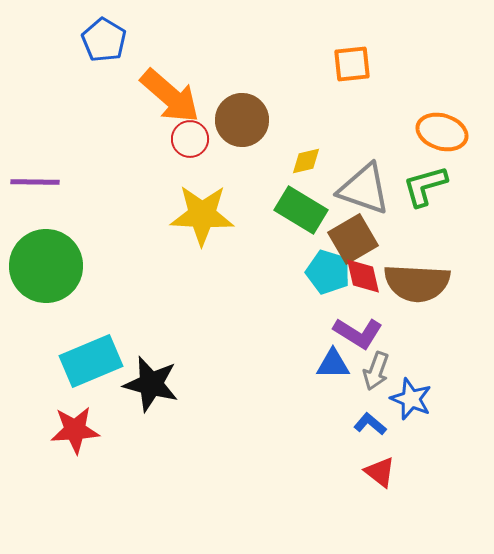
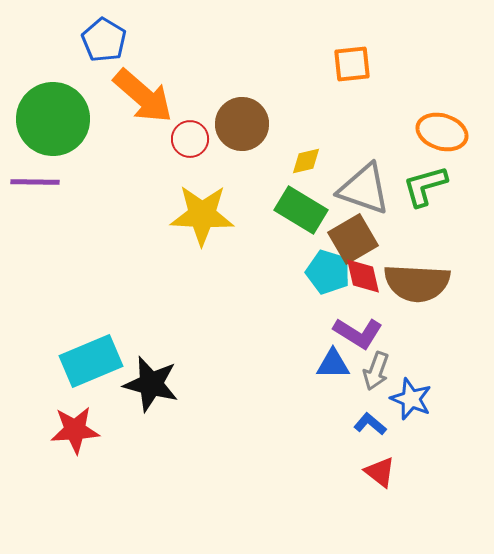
orange arrow: moved 27 px left
brown circle: moved 4 px down
green circle: moved 7 px right, 147 px up
